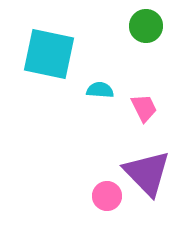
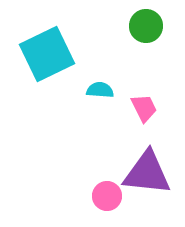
cyan square: moved 2 px left; rotated 38 degrees counterclockwise
purple triangle: rotated 40 degrees counterclockwise
